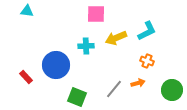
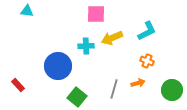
yellow arrow: moved 4 px left
blue circle: moved 2 px right, 1 px down
red rectangle: moved 8 px left, 8 px down
gray line: rotated 24 degrees counterclockwise
green square: rotated 18 degrees clockwise
